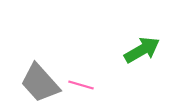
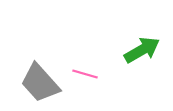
pink line: moved 4 px right, 11 px up
